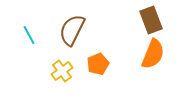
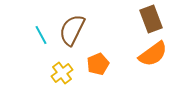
brown rectangle: moved 1 px up
cyan line: moved 12 px right
orange semicircle: rotated 32 degrees clockwise
yellow cross: moved 2 px down
